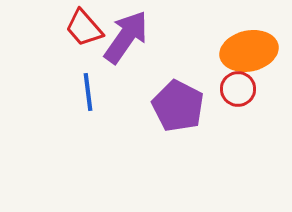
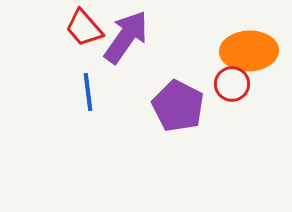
orange ellipse: rotated 10 degrees clockwise
red circle: moved 6 px left, 5 px up
